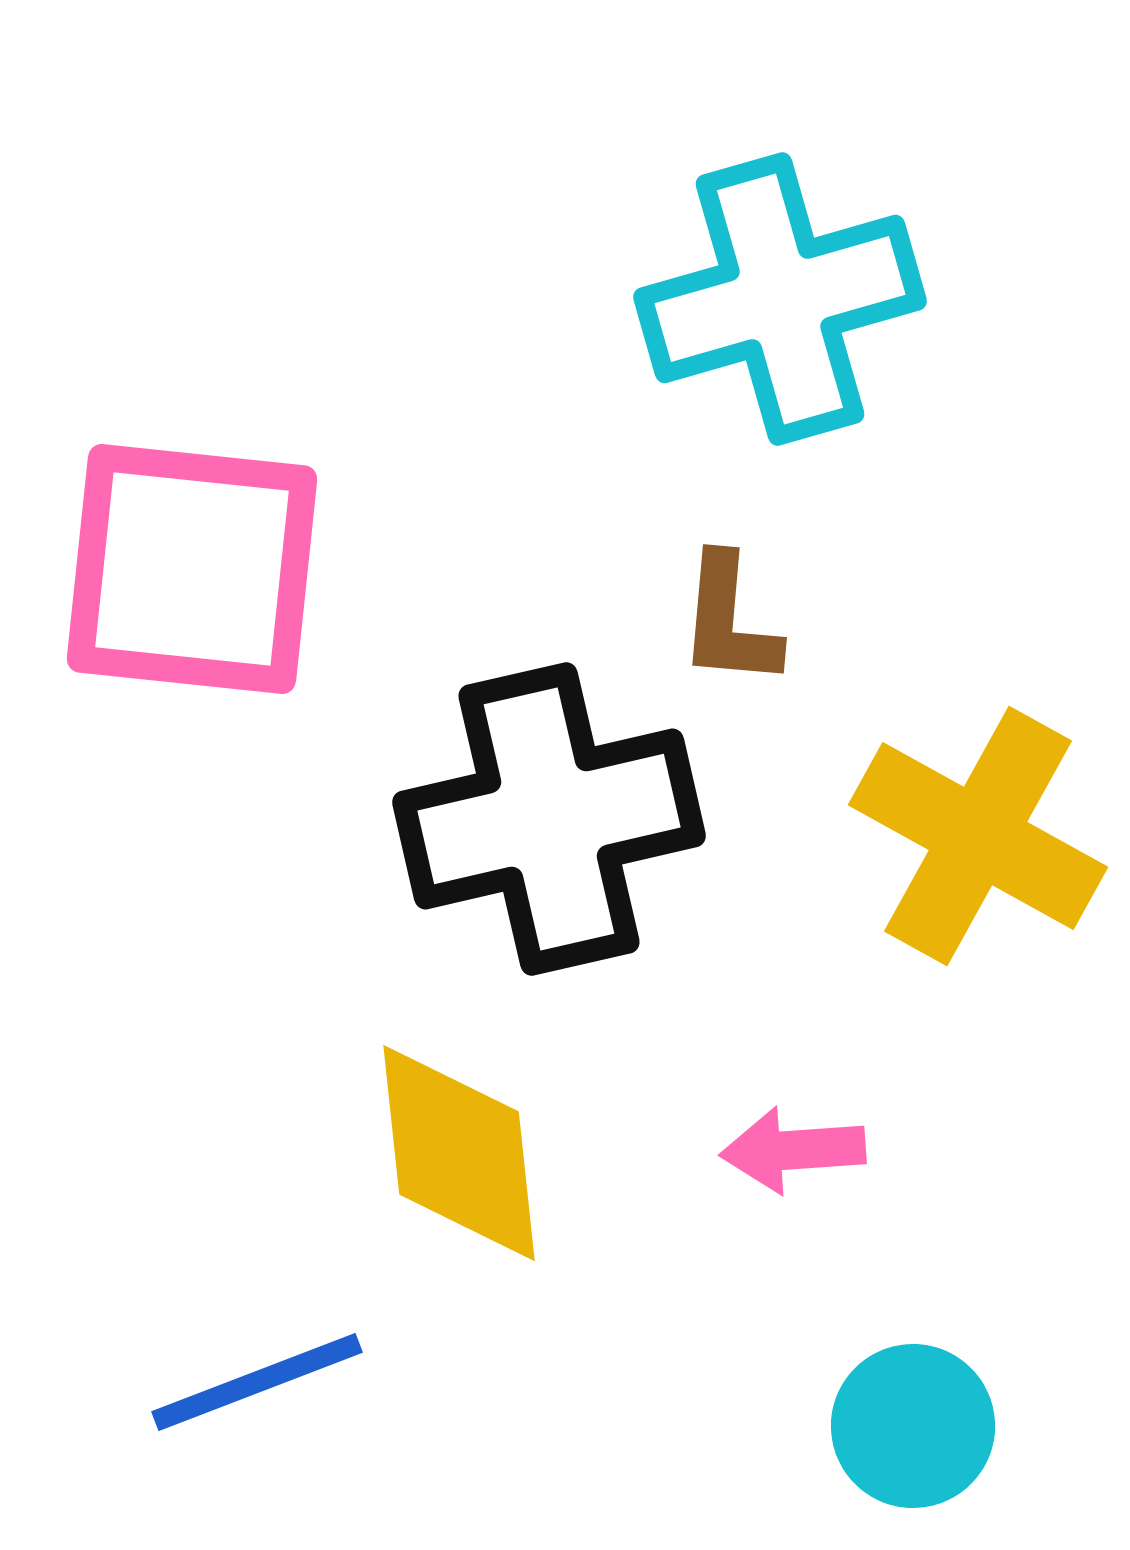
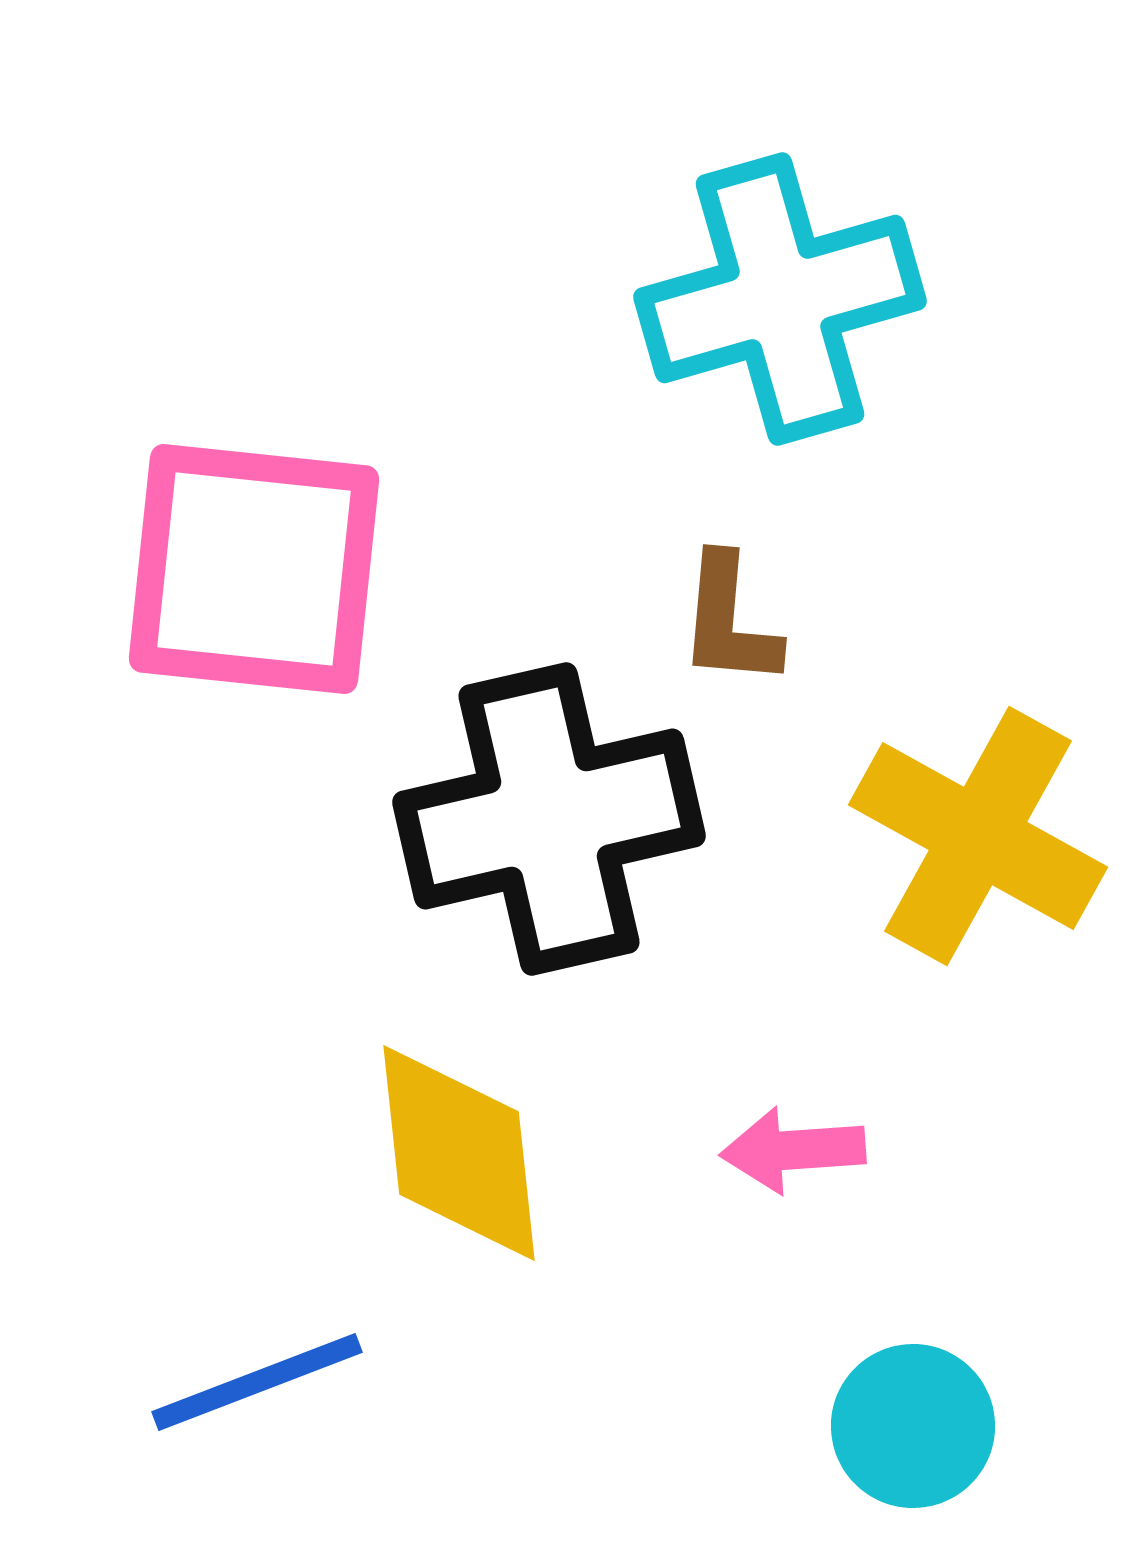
pink square: moved 62 px right
